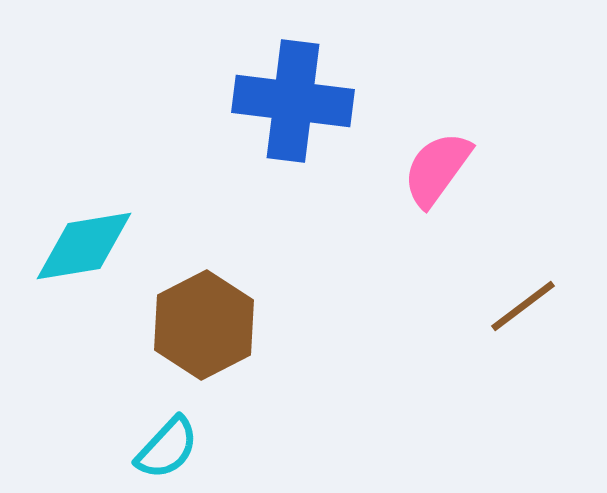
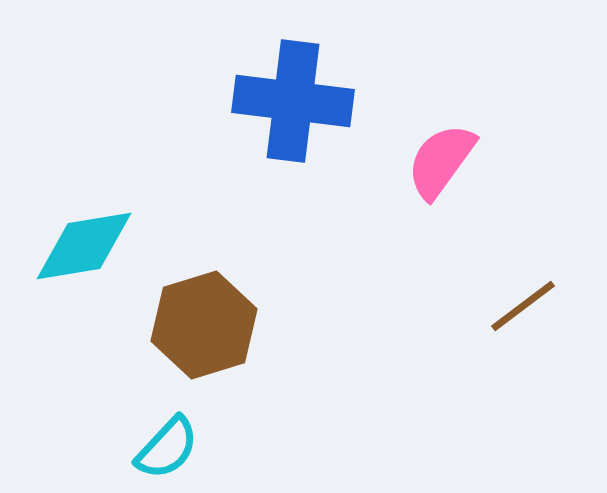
pink semicircle: moved 4 px right, 8 px up
brown hexagon: rotated 10 degrees clockwise
